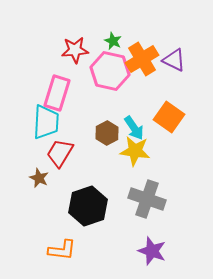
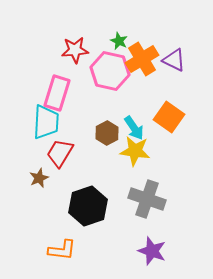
green star: moved 6 px right
brown star: rotated 24 degrees clockwise
